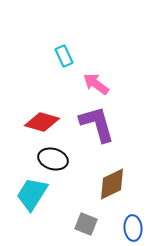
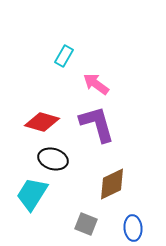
cyan rectangle: rotated 55 degrees clockwise
